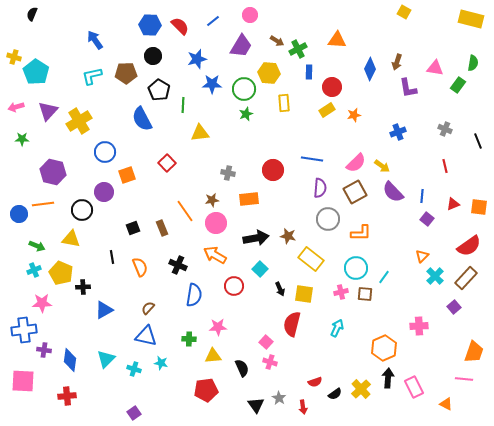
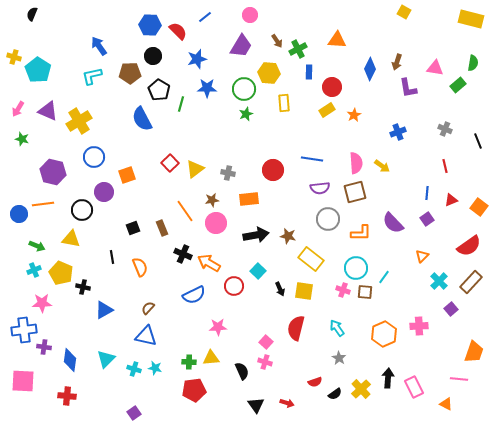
blue line at (213, 21): moved 8 px left, 4 px up
red semicircle at (180, 26): moved 2 px left, 5 px down
blue arrow at (95, 40): moved 4 px right, 6 px down
brown arrow at (277, 41): rotated 24 degrees clockwise
cyan pentagon at (36, 72): moved 2 px right, 2 px up
brown pentagon at (126, 73): moved 4 px right
blue star at (212, 84): moved 5 px left, 4 px down
green rectangle at (458, 85): rotated 14 degrees clockwise
green line at (183, 105): moved 2 px left, 1 px up; rotated 14 degrees clockwise
pink arrow at (16, 107): moved 2 px right, 2 px down; rotated 42 degrees counterclockwise
purple triangle at (48, 111): rotated 50 degrees counterclockwise
orange star at (354, 115): rotated 16 degrees counterclockwise
yellow triangle at (200, 133): moved 5 px left, 36 px down; rotated 30 degrees counterclockwise
green star at (22, 139): rotated 16 degrees clockwise
blue circle at (105, 152): moved 11 px left, 5 px down
red square at (167, 163): moved 3 px right
pink semicircle at (356, 163): rotated 50 degrees counterclockwise
purple semicircle at (320, 188): rotated 78 degrees clockwise
brown square at (355, 192): rotated 15 degrees clockwise
purple semicircle at (393, 192): moved 31 px down
blue line at (422, 196): moved 5 px right, 3 px up
red triangle at (453, 204): moved 2 px left, 4 px up
orange square at (479, 207): rotated 30 degrees clockwise
purple square at (427, 219): rotated 16 degrees clockwise
black arrow at (256, 238): moved 3 px up
orange arrow at (215, 255): moved 6 px left, 8 px down
black cross at (178, 265): moved 5 px right, 11 px up
cyan square at (260, 269): moved 2 px left, 2 px down
cyan cross at (435, 276): moved 4 px right, 5 px down
brown rectangle at (466, 278): moved 5 px right, 4 px down
black cross at (83, 287): rotated 16 degrees clockwise
pink cross at (341, 292): moved 2 px right, 2 px up; rotated 32 degrees clockwise
yellow square at (304, 294): moved 3 px up
brown square at (365, 294): moved 2 px up
blue semicircle at (194, 295): rotated 55 degrees clockwise
purple square at (454, 307): moved 3 px left, 2 px down
red semicircle at (292, 324): moved 4 px right, 4 px down
cyan arrow at (337, 328): rotated 60 degrees counterclockwise
green cross at (189, 339): moved 23 px down
orange hexagon at (384, 348): moved 14 px up
purple cross at (44, 350): moved 3 px up
yellow triangle at (213, 356): moved 2 px left, 2 px down
pink cross at (270, 362): moved 5 px left
cyan star at (161, 363): moved 6 px left, 5 px down
black semicircle at (242, 368): moved 3 px down
pink line at (464, 379): moved 5 px left
red pentagon at (206, 390): moved 12 px left
red cross at (67, 396): rotated 12 degrees clockwise
gray star at (279, 398): moved 60 px right, 40 px up
red arrow at (303, 407): moved 16 px left, 4 px up; rotated 64 degrees counterclockwise
